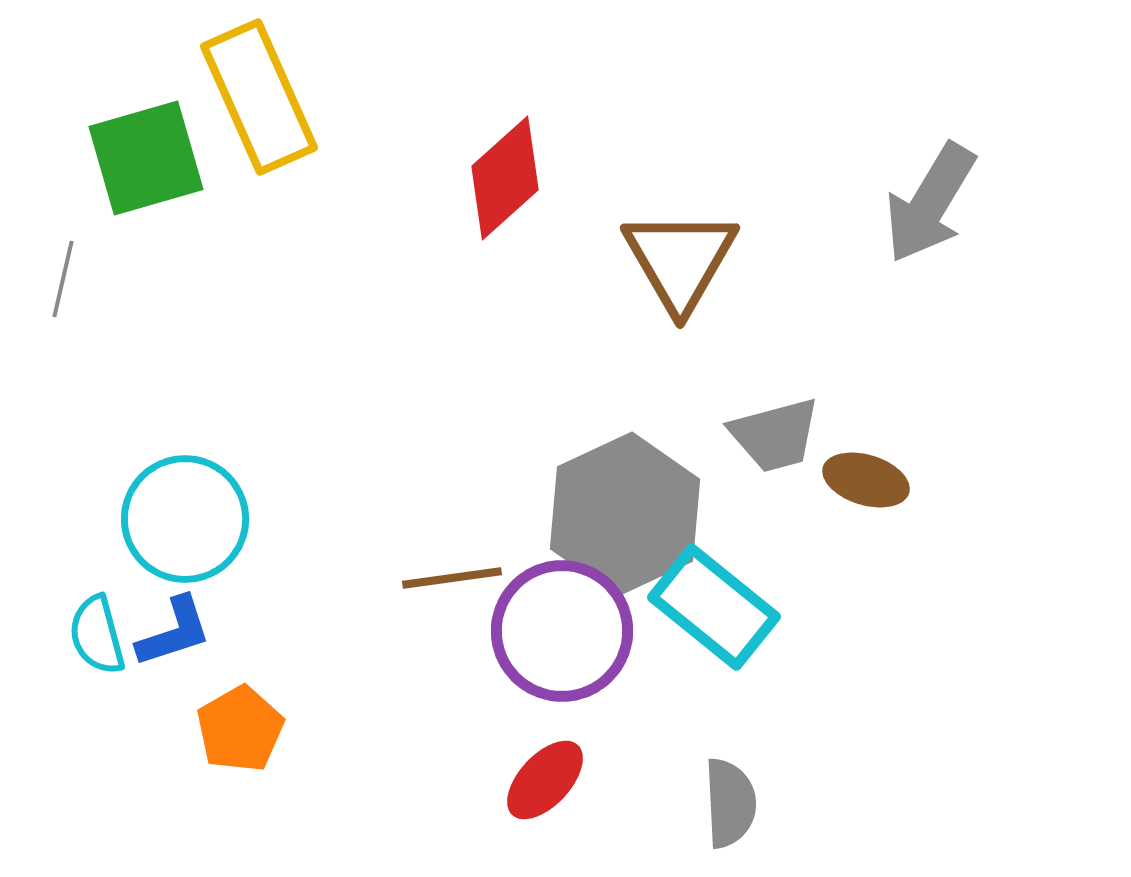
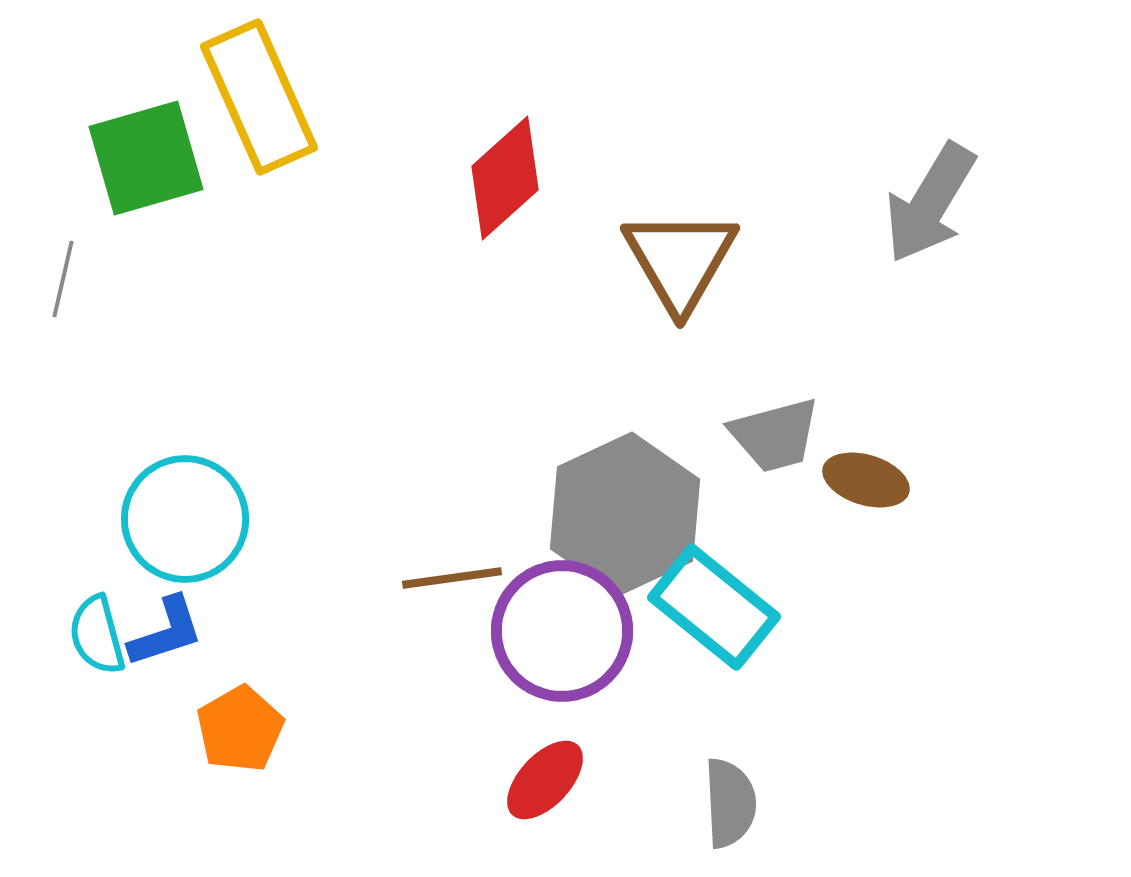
blue L-shape: moved 8 px left
